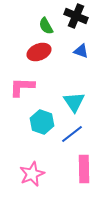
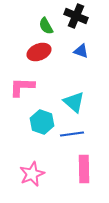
cyan triangle: rotated 15 degrees counterclockwise
blue line: rotated 30 degrees clockwise
